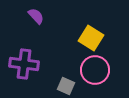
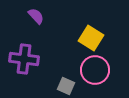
purple cross: moved 5 px up
